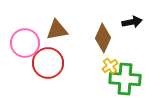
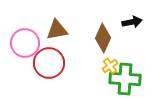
red circle: moved 1 px right
